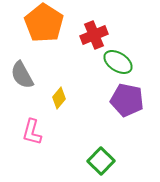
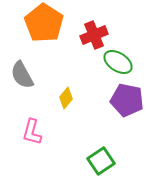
yellow diamond: moved 7 px right
green square: rotated 12 degrees clockwise
